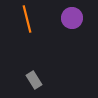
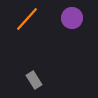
orange line: rotated 56 degrees clockwise
